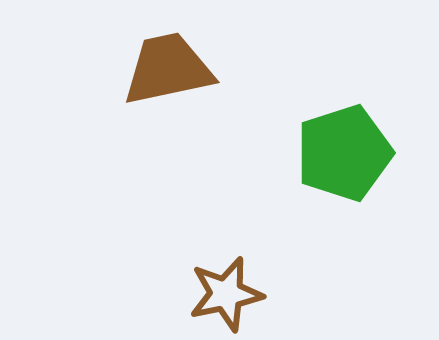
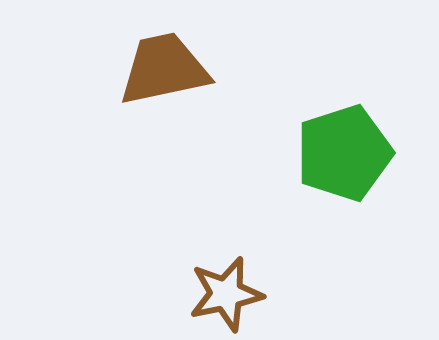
brown trapezoid: moved 4 px left
